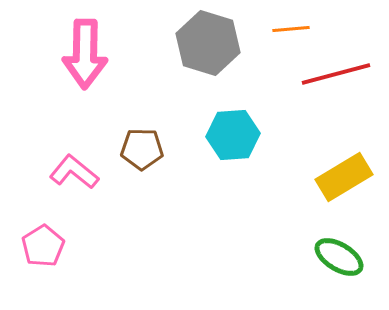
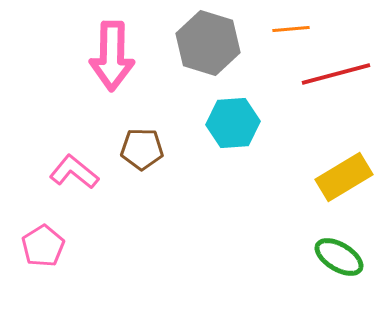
pink arrow: moved 27 px right, 2 px down
cyan hexagon: moved 12 px up
